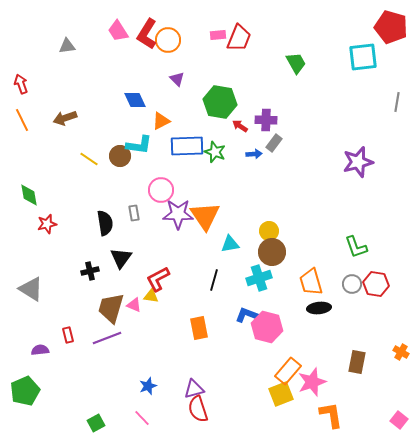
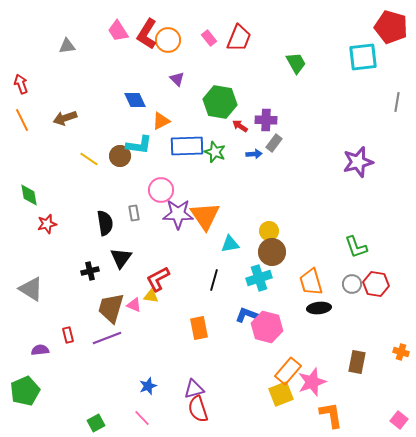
pink rectangle at (218, 35): moved 9 px left, 3 px down; rotated 56 degrees clockwise
orange cross at (401, 352): rotated 14 degrees counterclockwise
